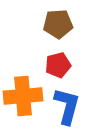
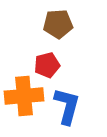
red pentagon: moved 11 px left
orange cross: moved 1 px right
